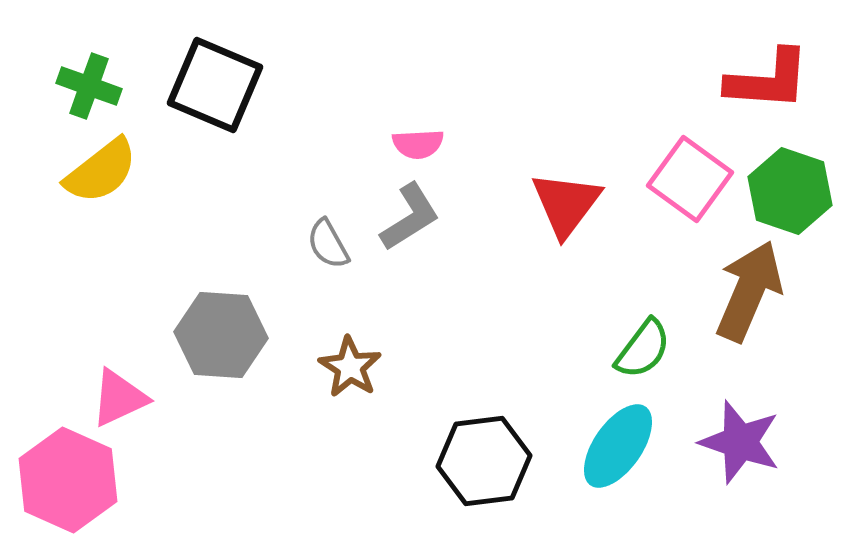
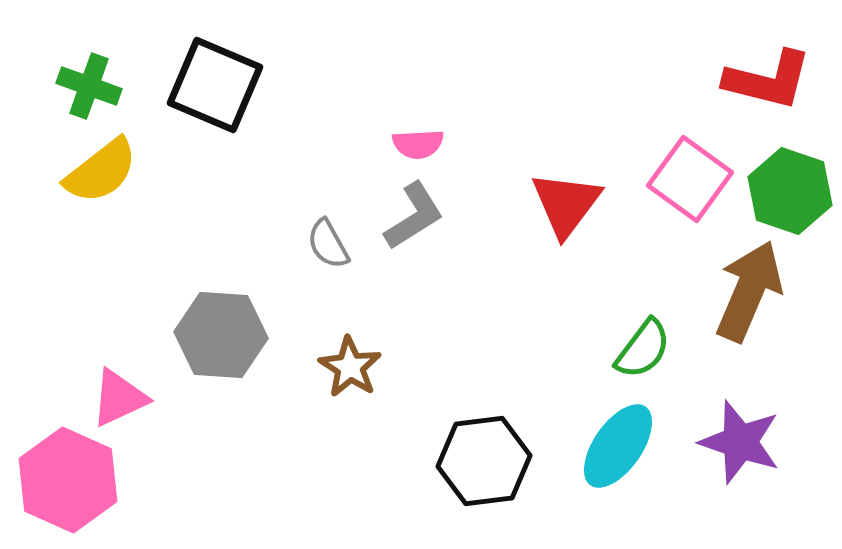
red L-shape: rotated 10 degrees clockwise
gray L-shape: moved 4 px right, 1 px up
